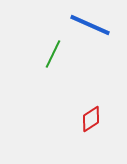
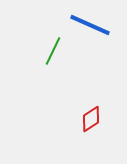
green line: moved 3 px up
